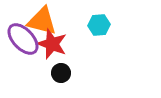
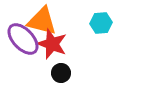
cyan hexagon: moved 2 px right, 2 px up
